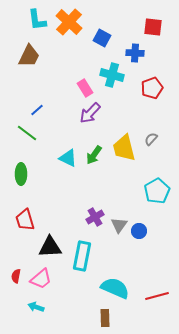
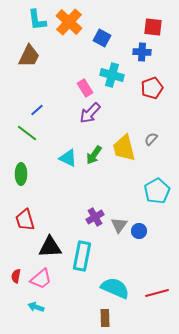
blue cross: moved 7 px right, 1 px up
red line: moved 3 px up
